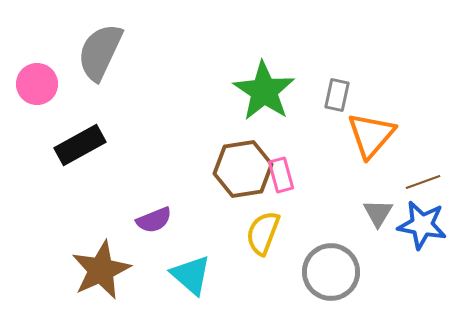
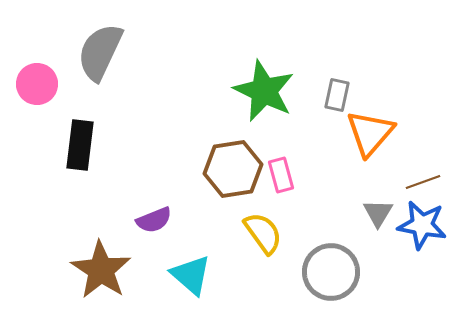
green star: rotated 8 degrees counterclockwise
orange triangle: moved 1 px left, 2 px up
black rectangle: rotated 54 degrees counterclockwise
brown hexagon: moved 10 px left
yellow semicircle: rotated 123 degrees clockwise
brown star: rotated 14 degrees counterclockwise
